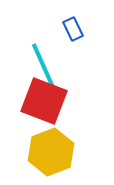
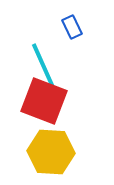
blue rectangle: moved 1 px left, 2 px up
yellow hexagon: rotated 24 degrees clockwise
